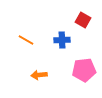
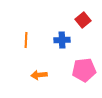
red square: rotated 21 degrees clockwise
orange line: rotated 63 degrees clockwise
